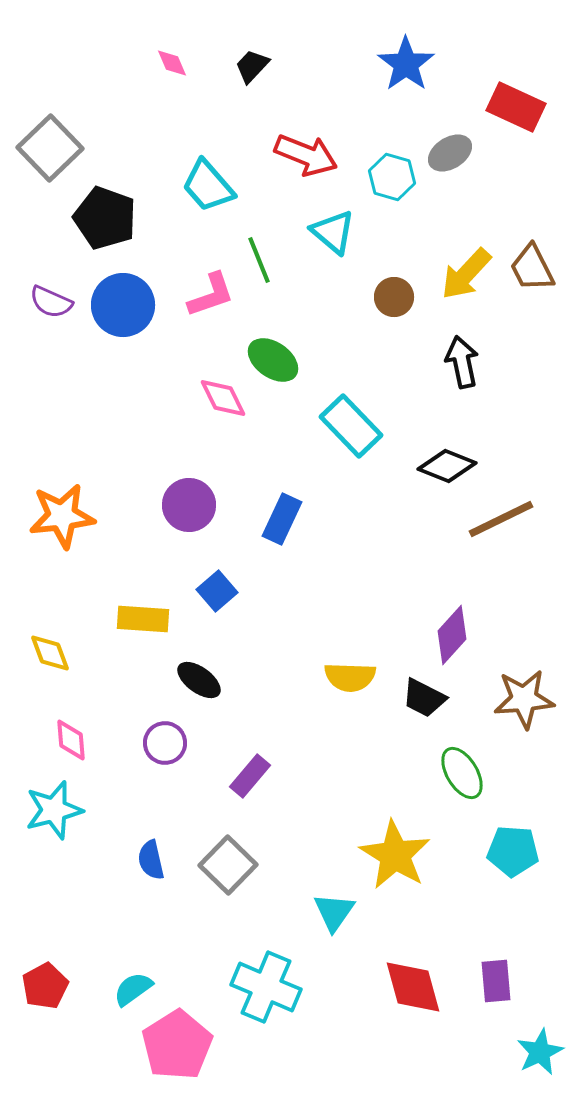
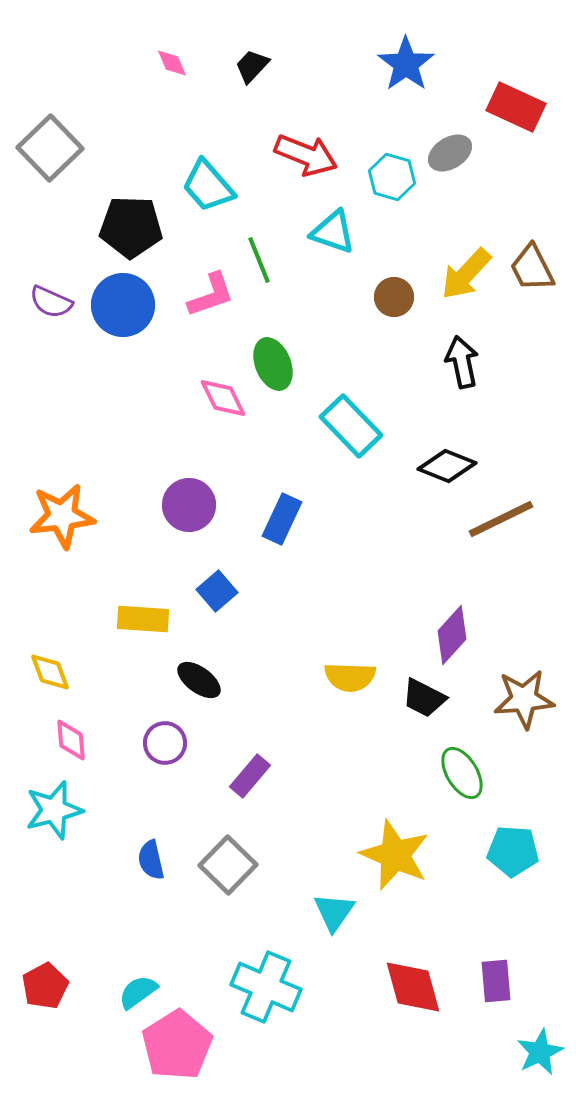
black pentagon at (105, 218): moved 26 px right, 9 px down; rotated 18 degrees counterclockwise
cyan triangle at (333, 232): rotated 21 degrees counterclockwise
green ellipse at (273, 360): moved 4 px down; rotated 33 degrees clockwise
yellow diamond at (50, 653): moved 19 px down
yellow star at (395, 855): rotated 8 degrees counterclockwise
cyan semicircle at (133, 989): moved 5 px right, 3 px down
